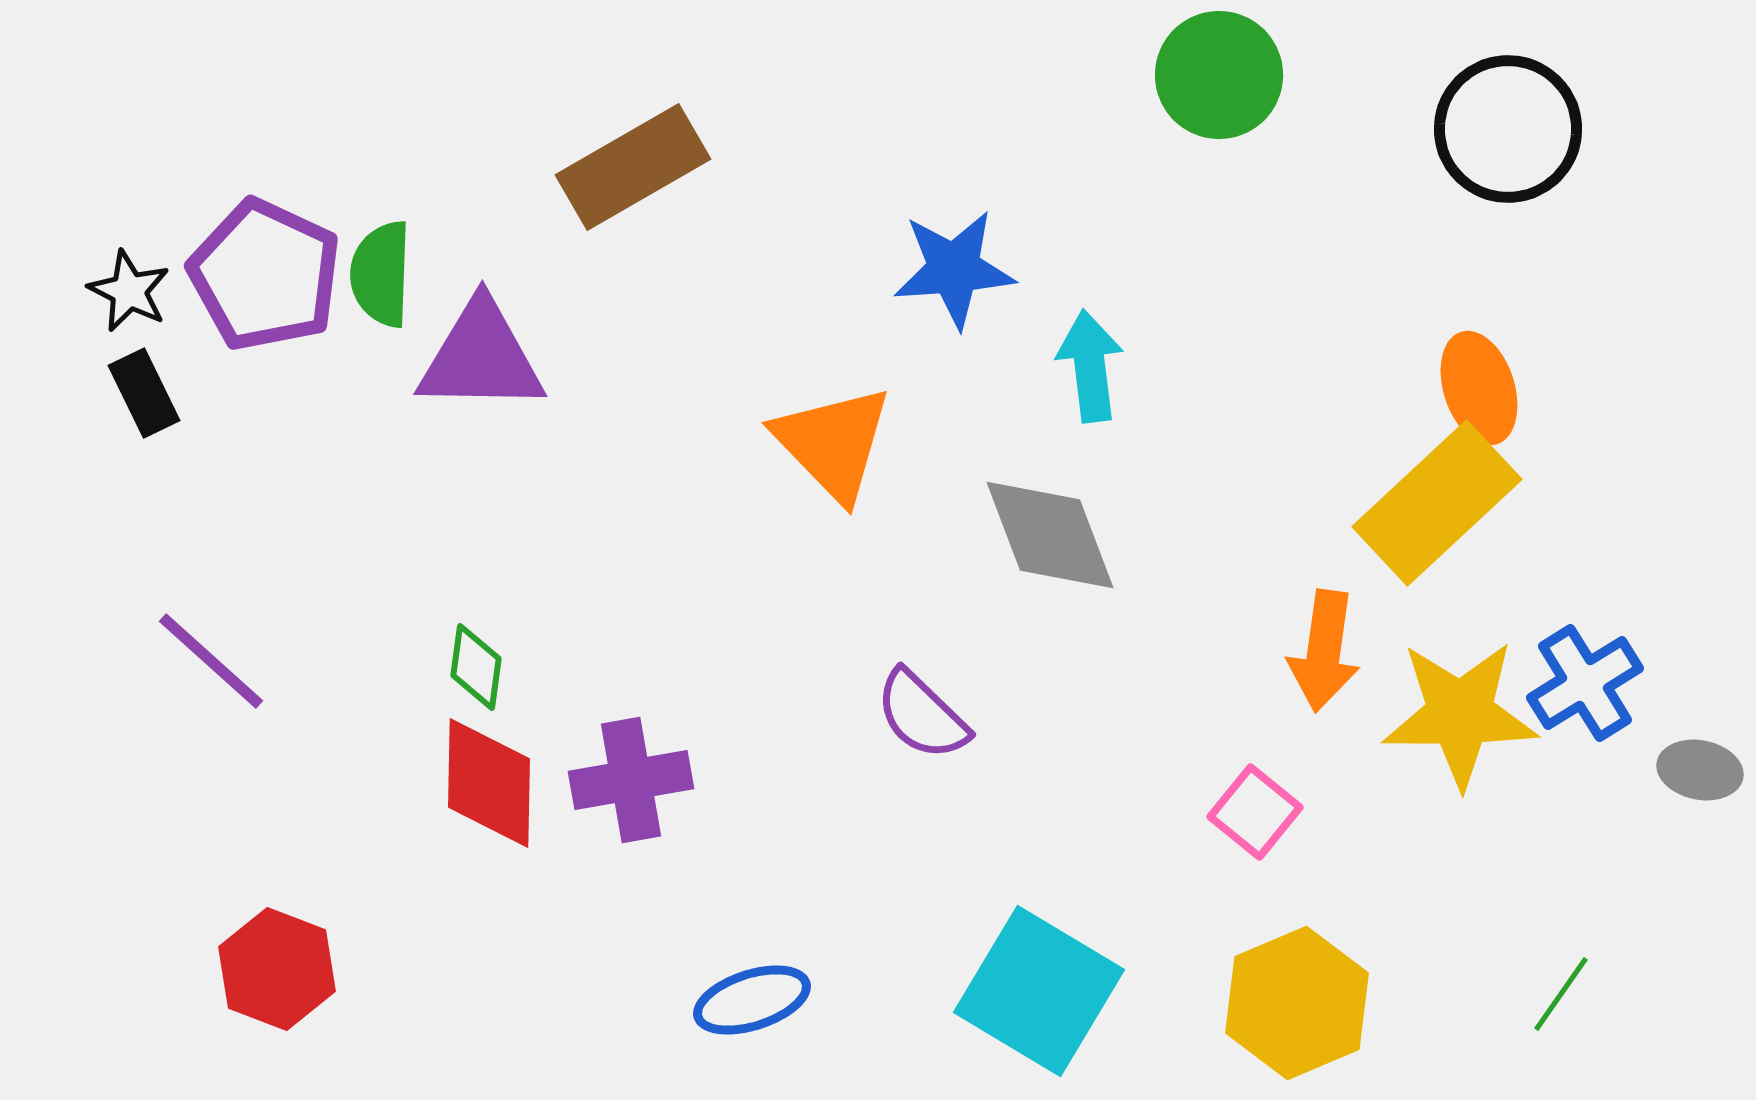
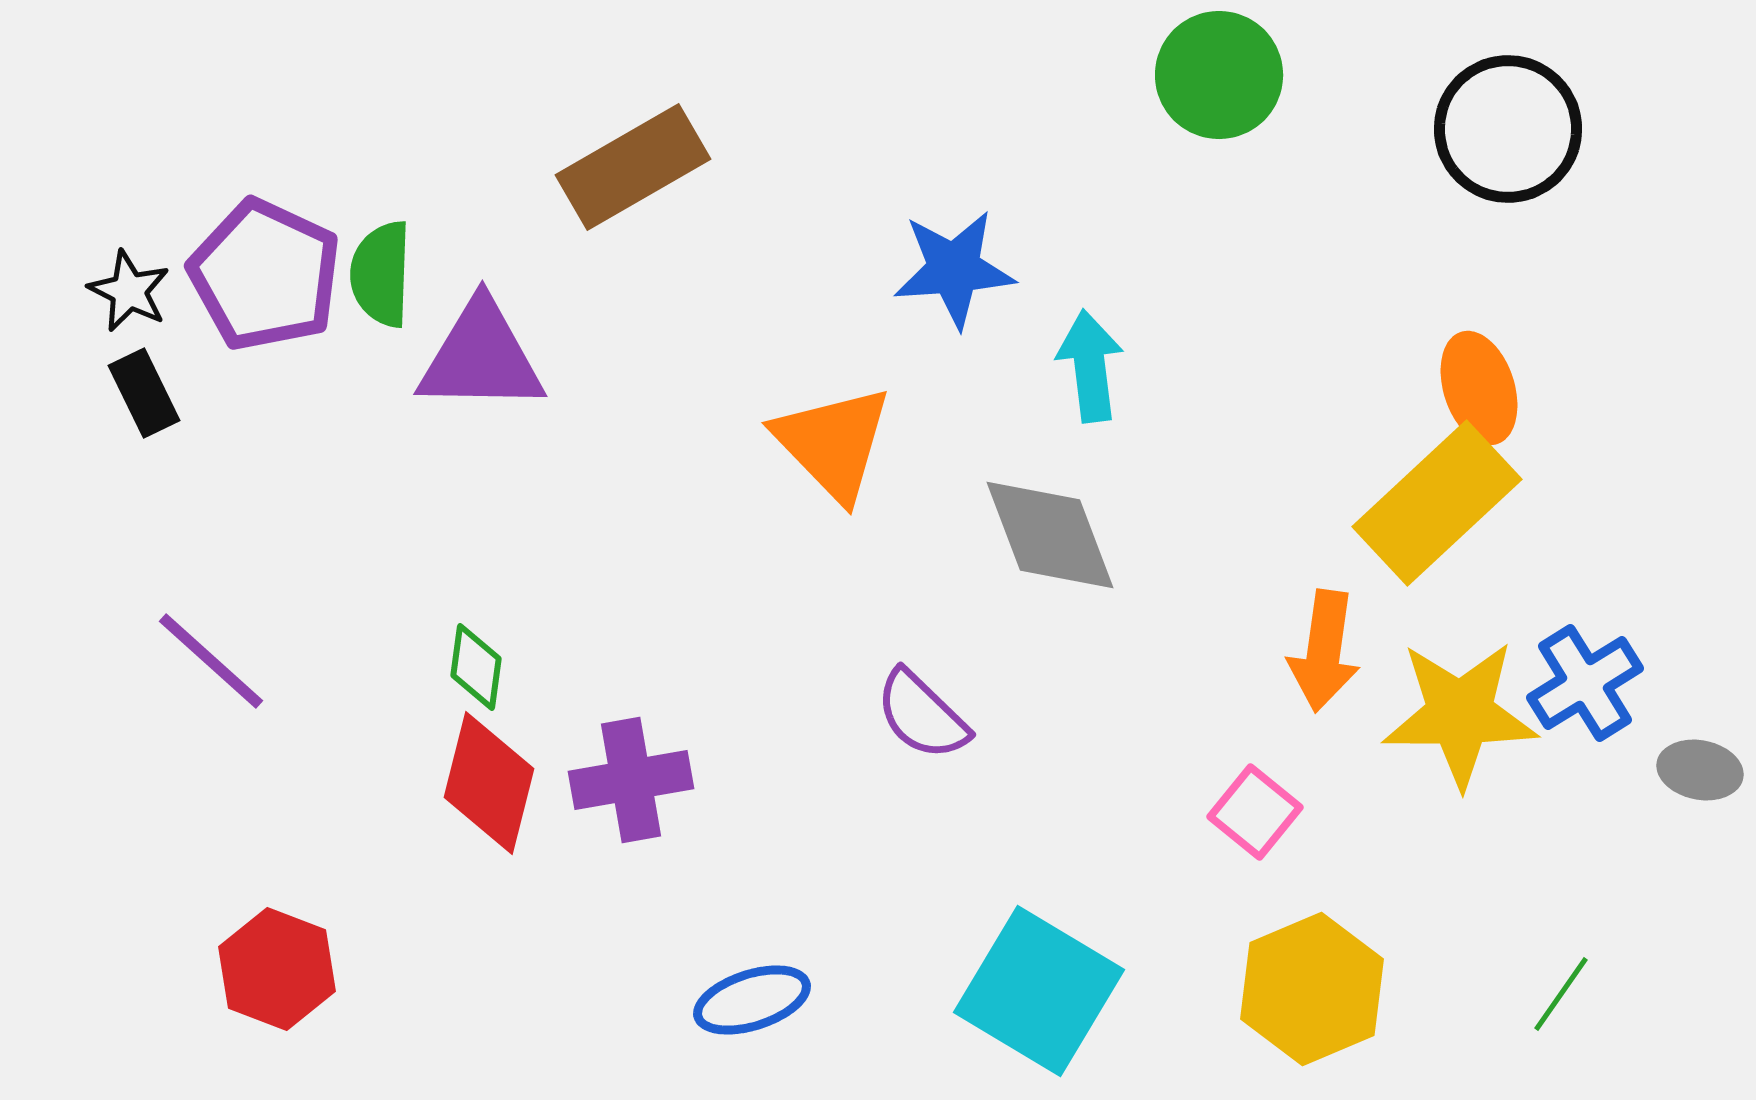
red diamond: rotated 13 degrees clockwise
yellow hexagon: moved 15 px right, 14 px up
